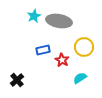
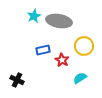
yellow circle: moved 1 px up
black cross: rotated 24 degrees counterclockwise
